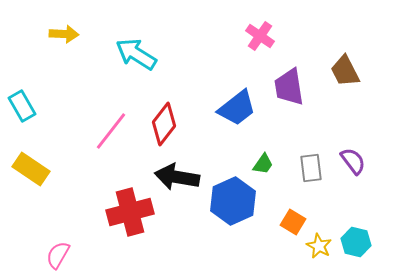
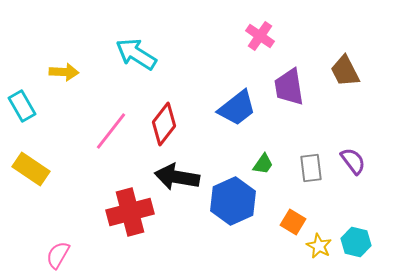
yellow arrow: moved 38 px down
